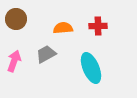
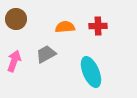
orange semicircle: moved 2 px right, 1 px up
cyan ellipse: moved 4 px down
